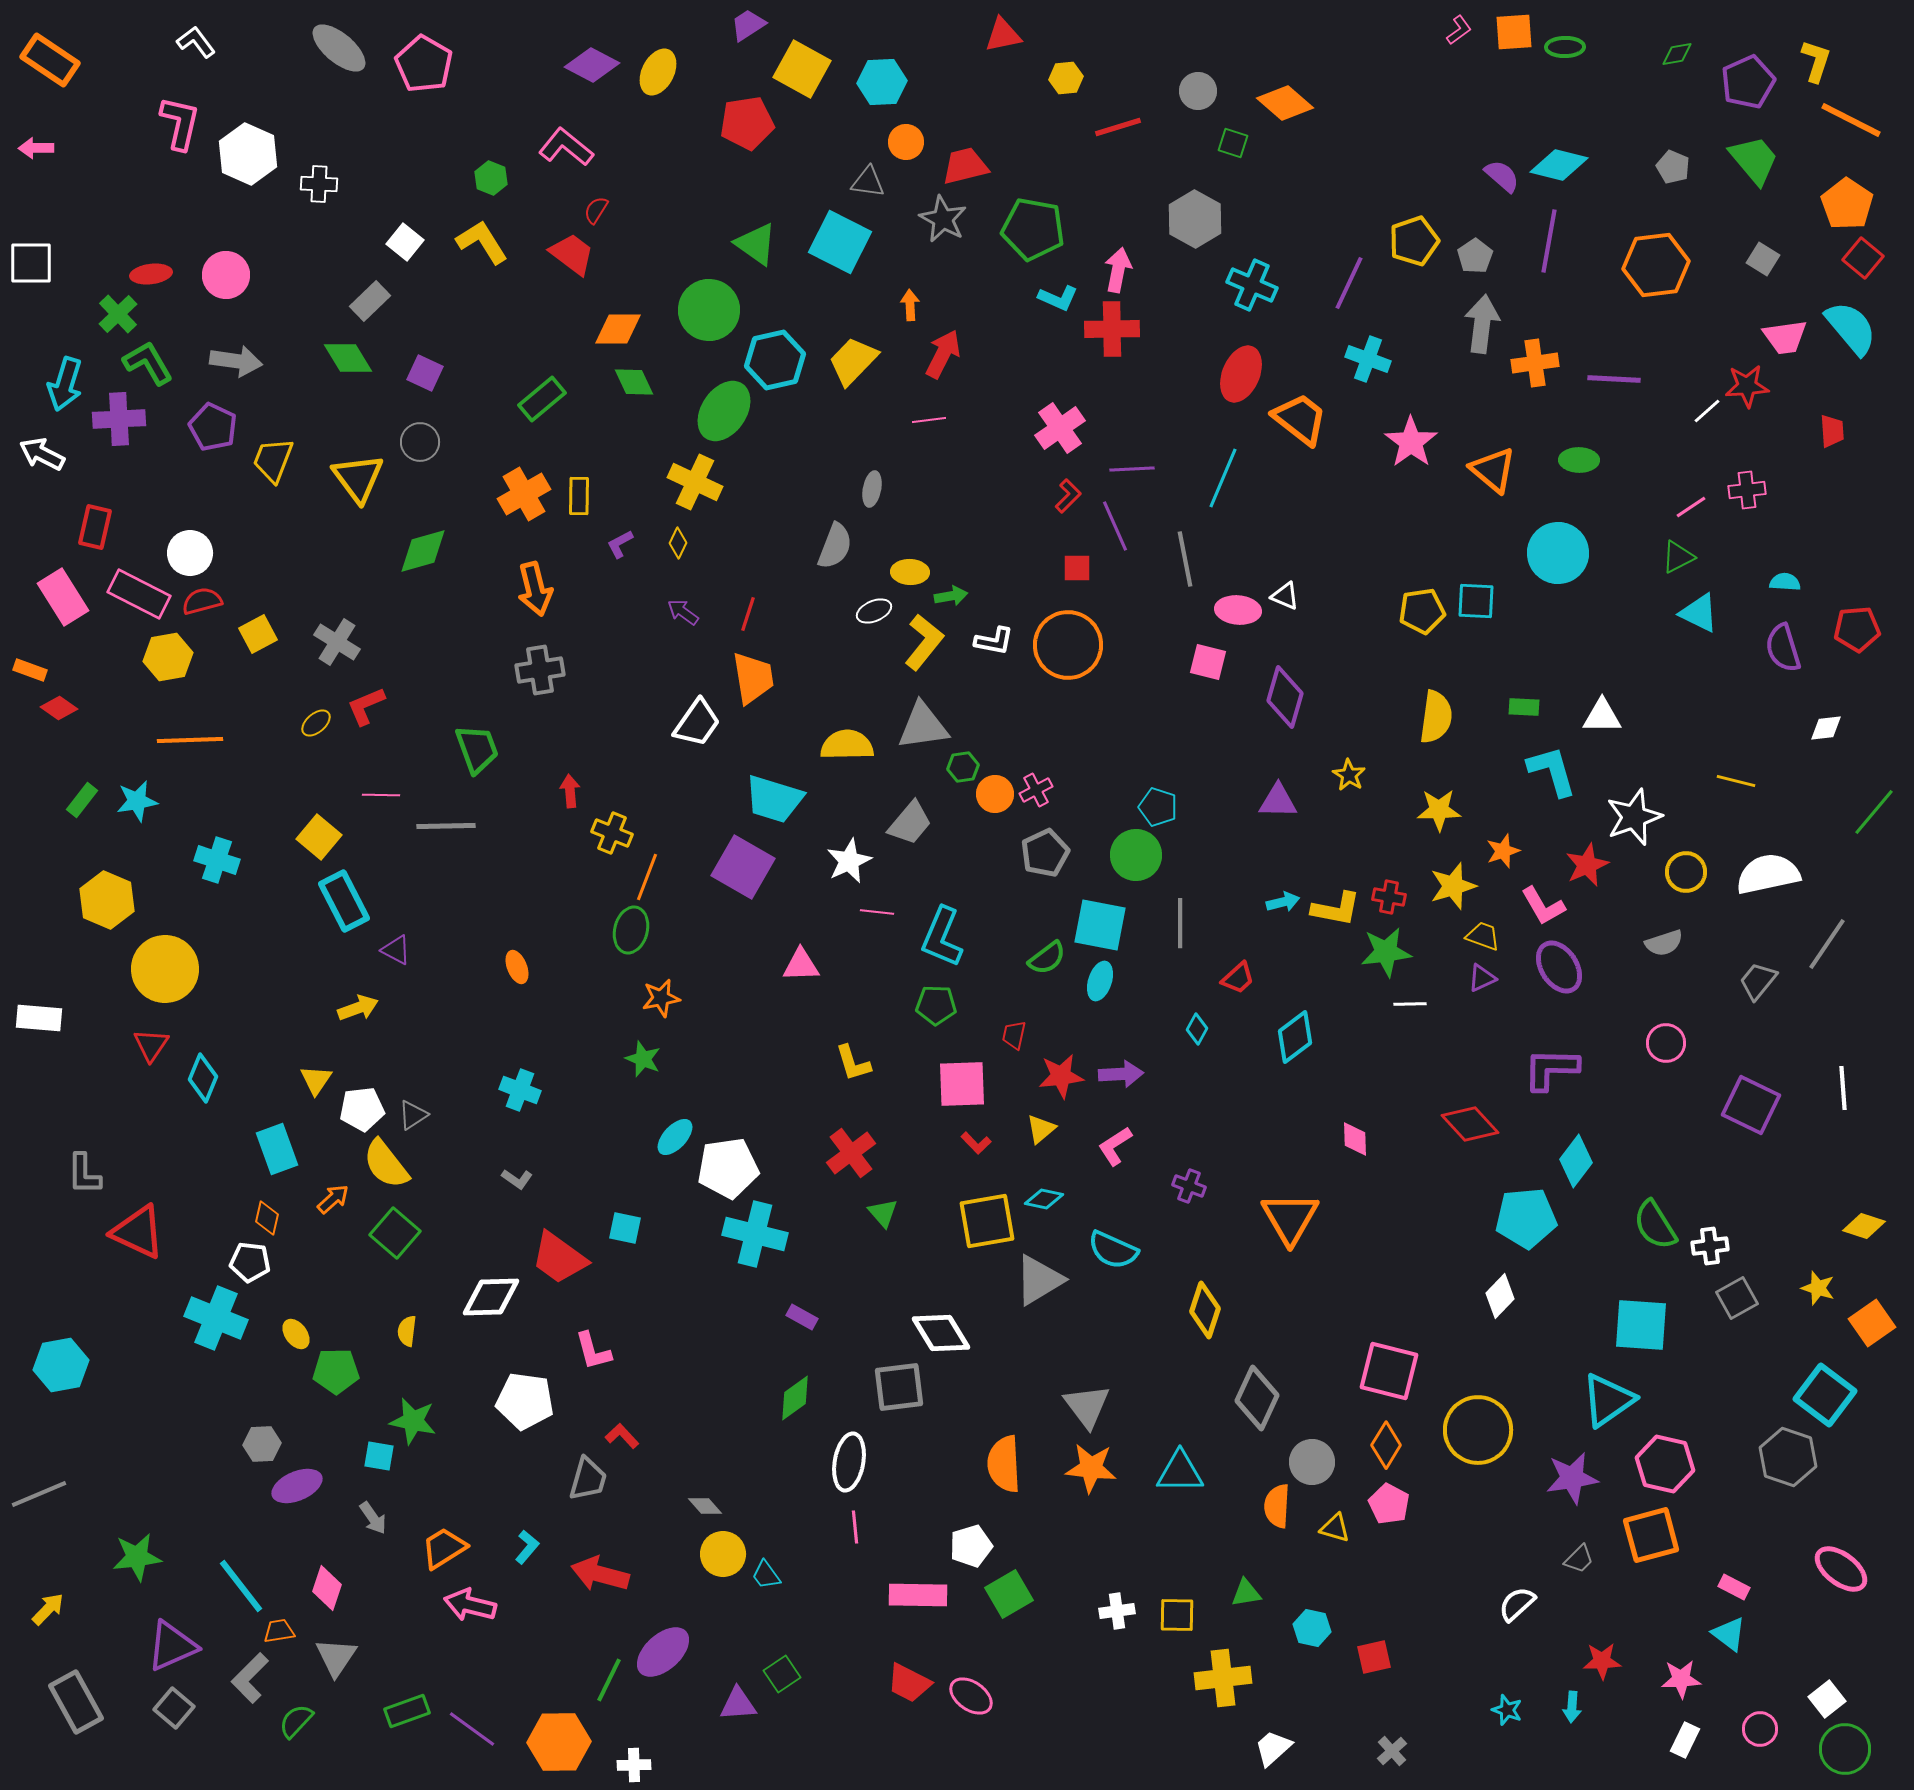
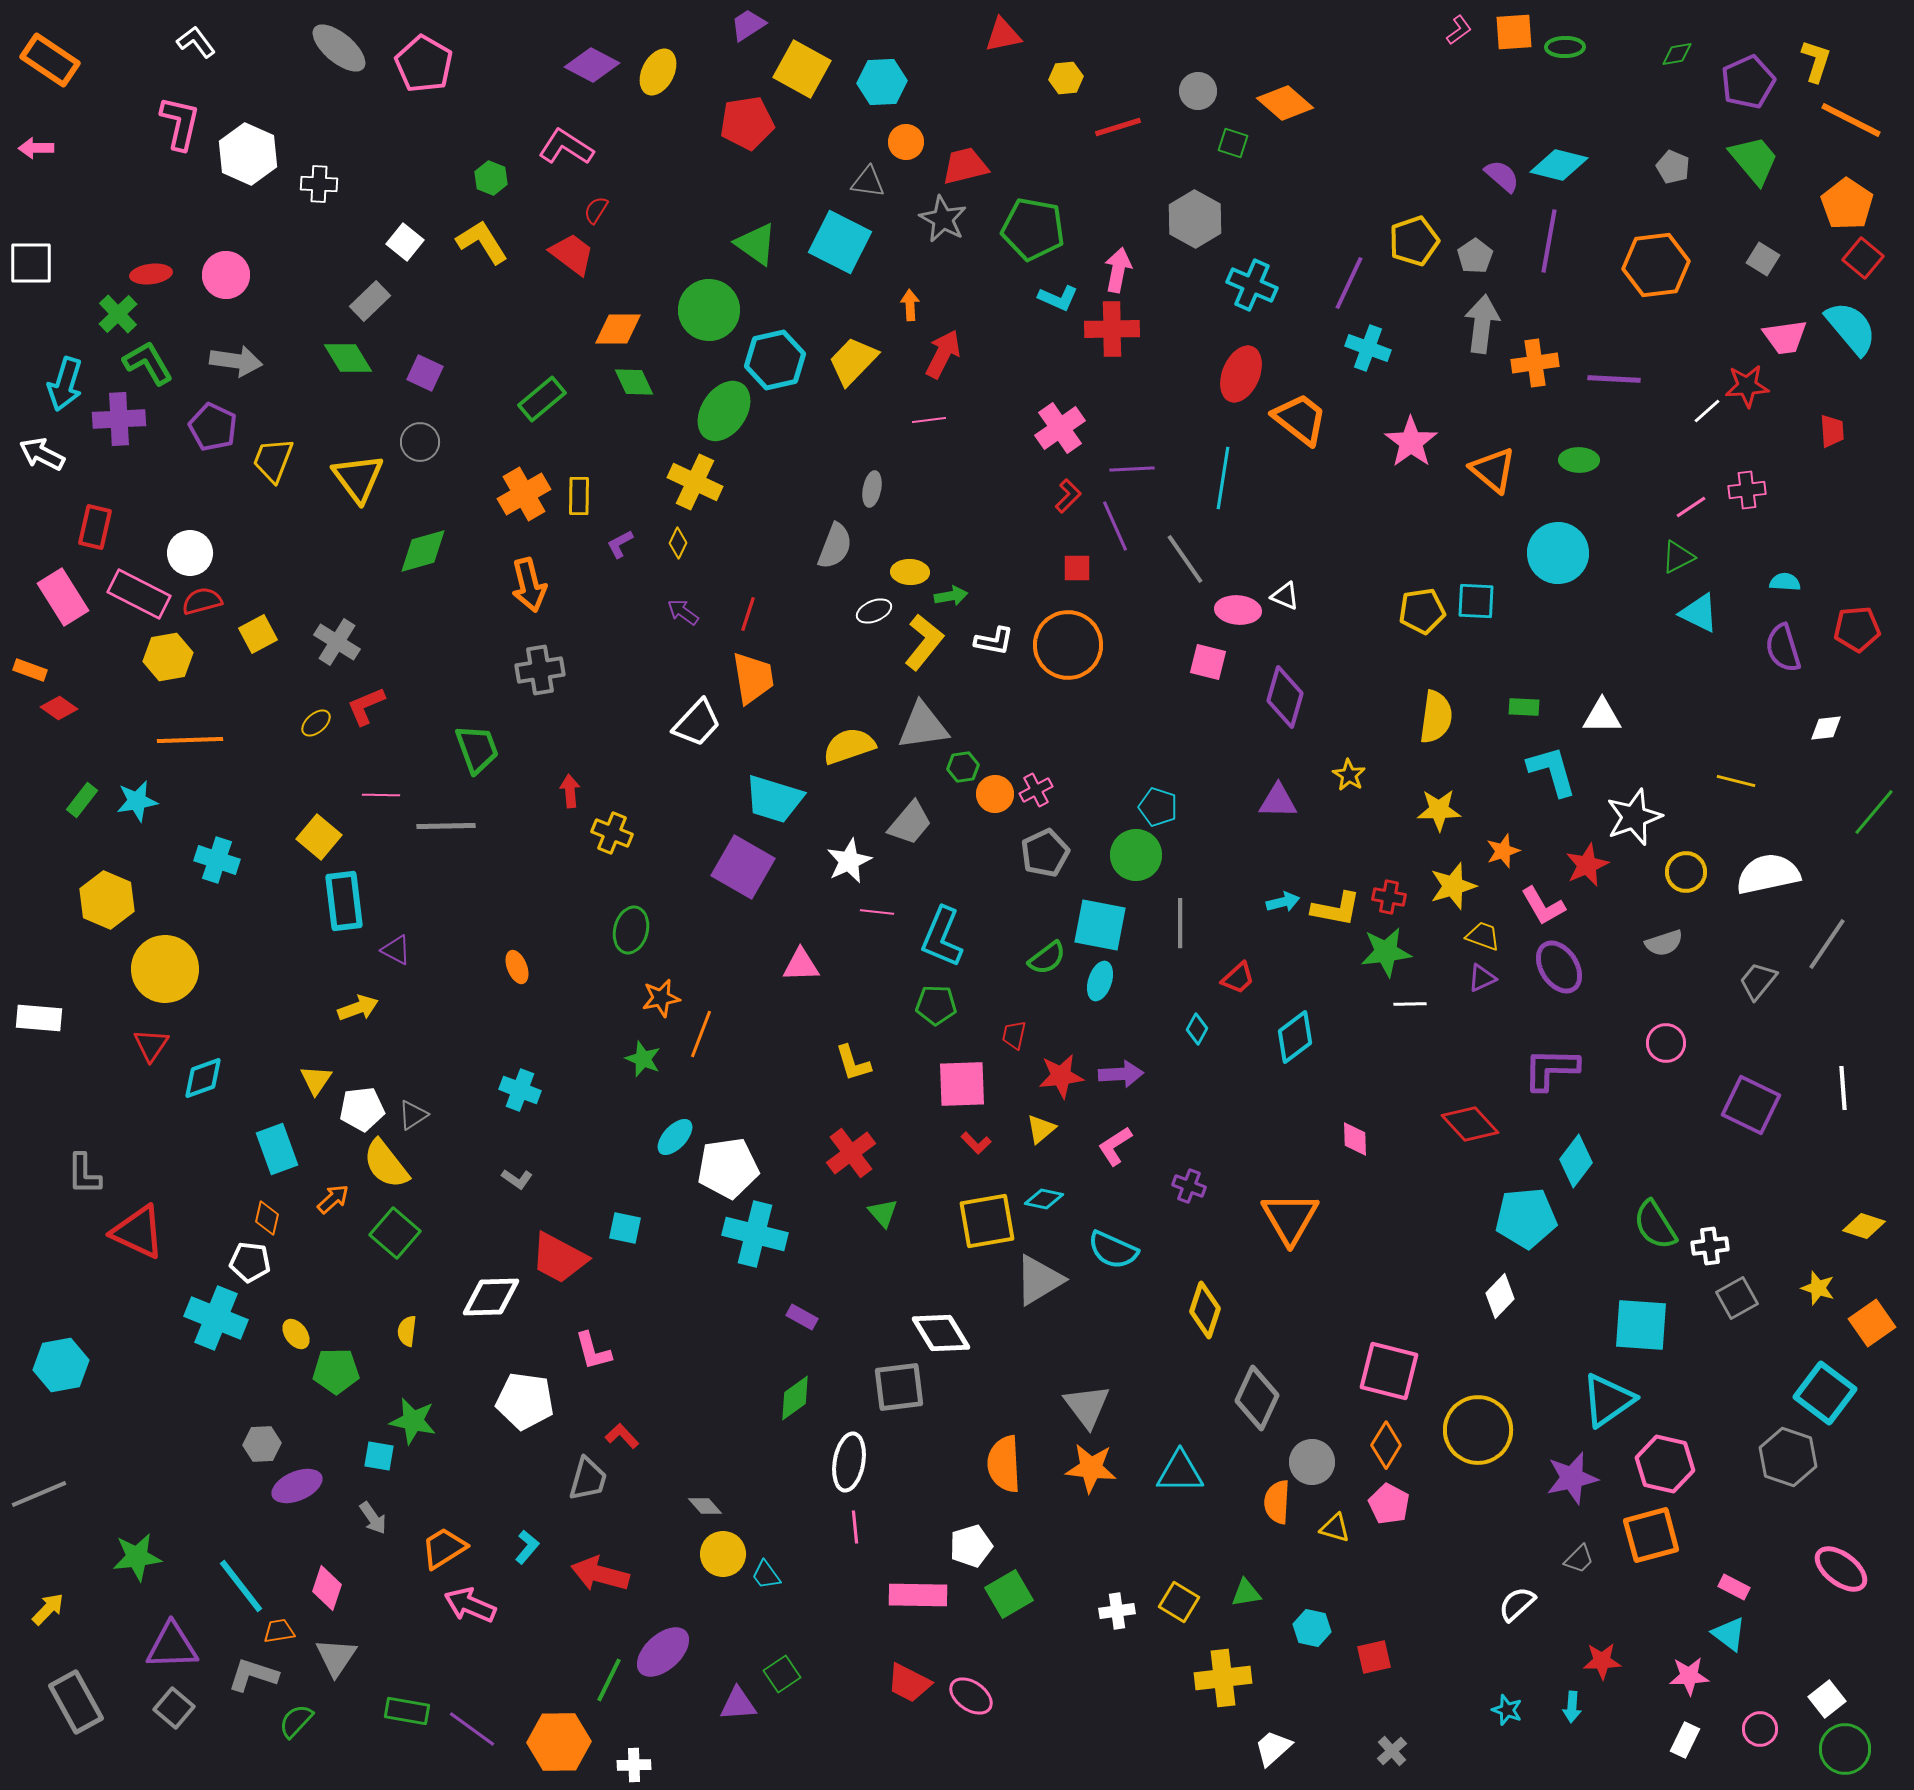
pink L-shape at (566, 147): rotated 6 degrees counterclockwise
cyan cross at (1368, 359): moved 11 px up
cyan line at (1223, 478): rotated 14 degrees counterclockwise
gray line at (1185, 559): rotated 24 degrees counterclockwise
orange arrow at (535, 589): moved 6 px left, 4 px up
white trapezoid at (697, 723): rotated 8 degrees clockwise
yellow semicircle at (847, 745): moved 2 px right, 1 px down; rotated 18 degrees counterclockwise
orange line at (647, 877): moved 54 px right, 157 px down
cyan rectangle at (344, 901): rotated 20 degrees clockwise
cyan diamond at (203, 1078): rotated 48 degrees clockwise
red trapezoid at (559, 1258): rotated 8 degrees counterclockwise
cyan square at (1825, 1395): moved 2 px up
purple star at (1572, 1478): rotated 4 degrees counterclockwise
orange semicircle at (1277, 1506): moved 4 px up
pink arrow at (470, 1605): rotated 9 degrees clockwise
yellow square at (1177, 1615): moved 2 px right, 13 px up; rotated 30 degrees clockwise
purple triangle at (172, 1646): rotated 22 degrees clockwise
gray L-shape at (250, 1678): moved 3 px right, 3 px up; rotated 63 degrees clockwise
pink star at (1681, 1679): moved 8 px right, 3 px up
green rectangle at (407, 1711): rotated 30 degrees clockwise
